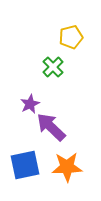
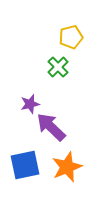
green cross: moved 5 px right
purple star: rotated 12 degrees clockwise
orange star: rotated 20 degrees counterclockwise
